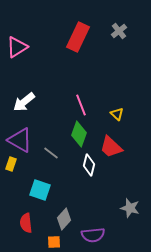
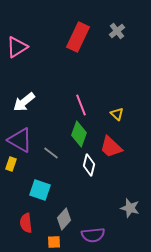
gray cross: moved 2 px left
